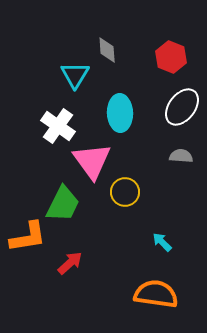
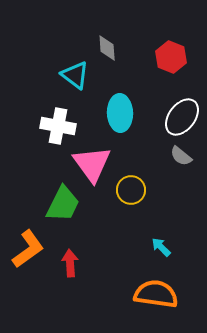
gray diamond: moved 2 px up
cyan triangle: rotated 24 degrees counterclockwise
white ellipse: moved 10 px down
white cross: rotated 24 degrees counterclockwise
gray semicircle: rotated 145 degrees counterclockwise
pink triangle: moved 3 px down
yellow circle: moved 6 px right, 2 px up
orange L-shape: moved 12 px down; rotated 27 degrees counterclockwise
cyan arrow: moved 1 px left, 5 px down
red arrow: rotated 52 degrees counterclockwise
